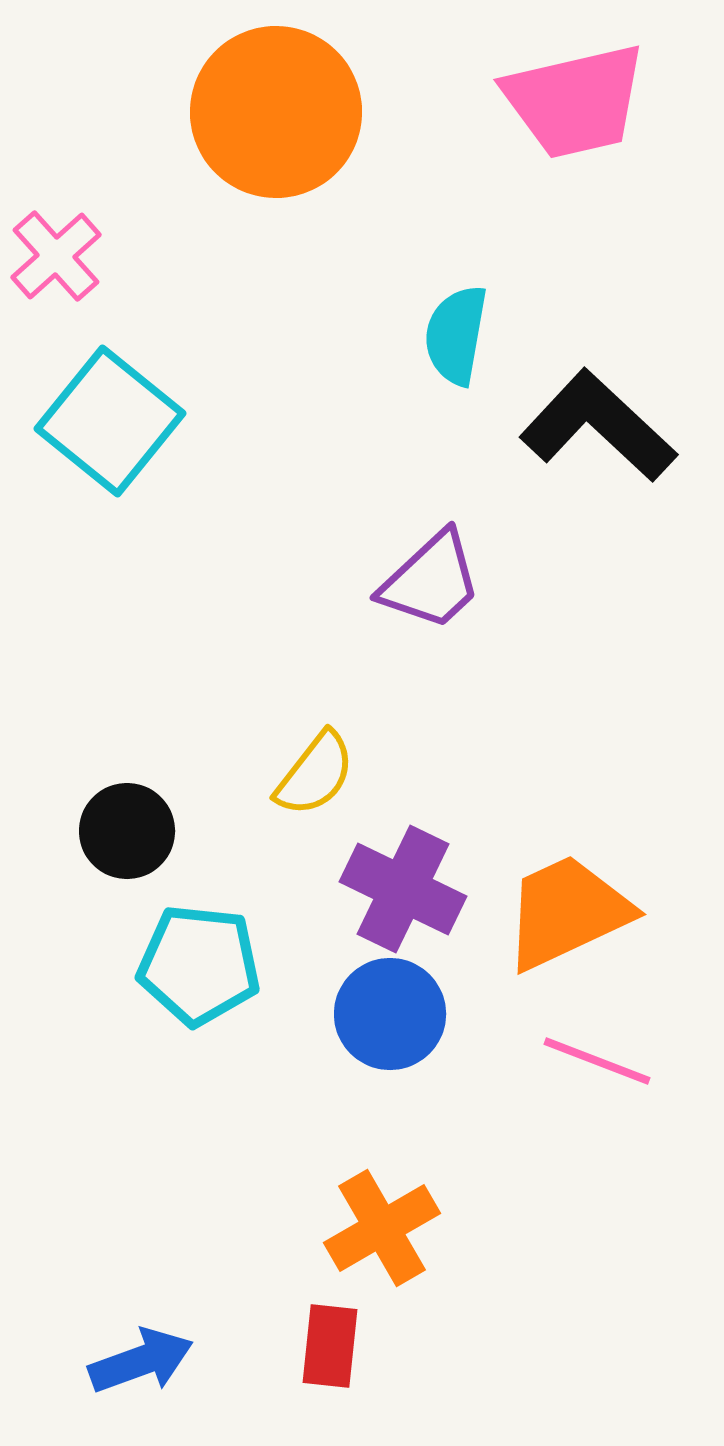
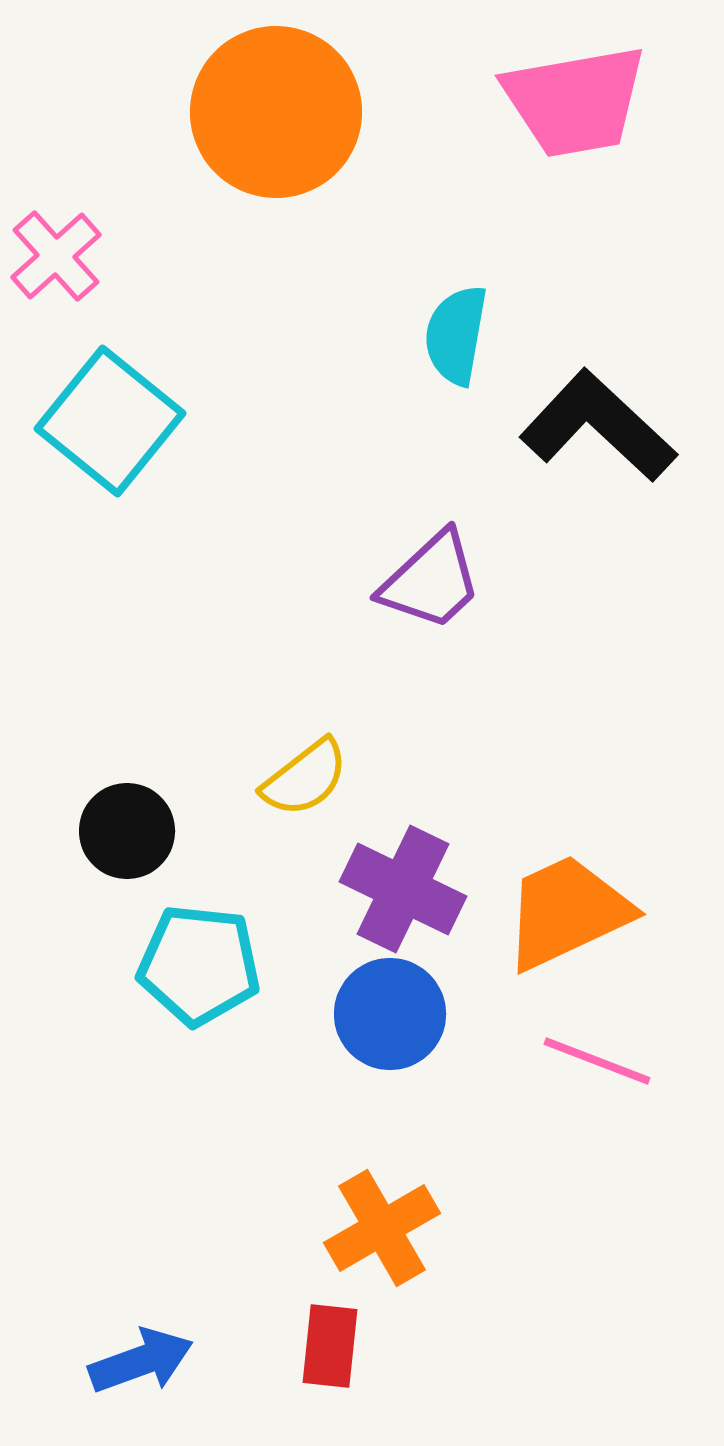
pink trapezoid: rotated 3 degrees clockwise
yellow semicircle: moved 10 px left, 4 px down; rotated 14 degrees clockwise
